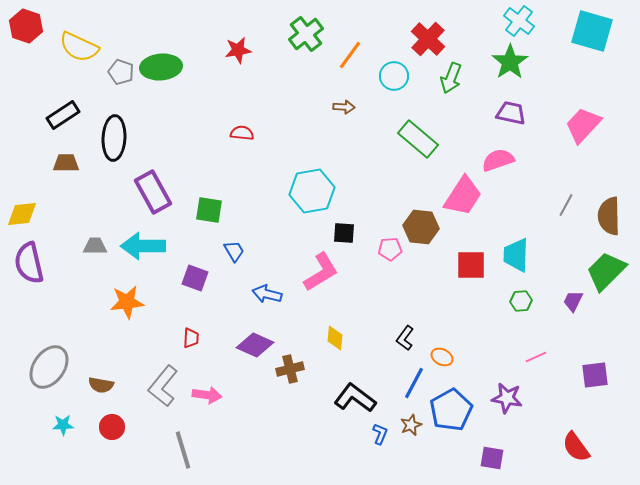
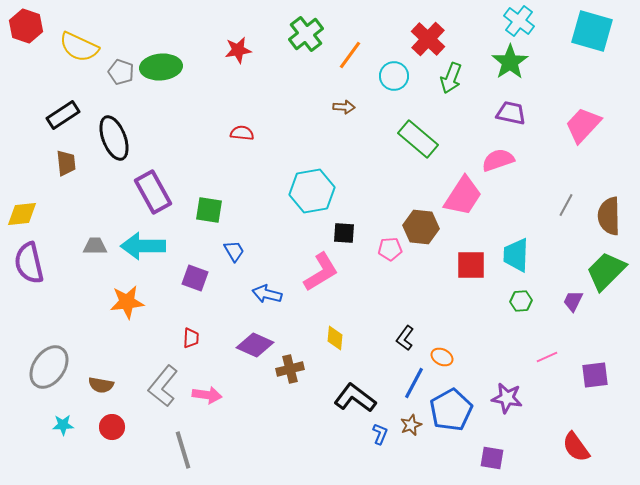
black ellipse at (114, 138): rotated 24 degrees counterclockwise
brown trapezoid at (66, 163): rotated 84 degrees clockwise
pink line at (536, 357): moved 11 px right
